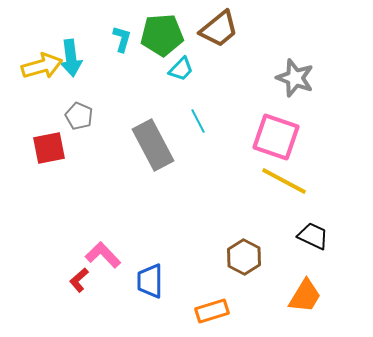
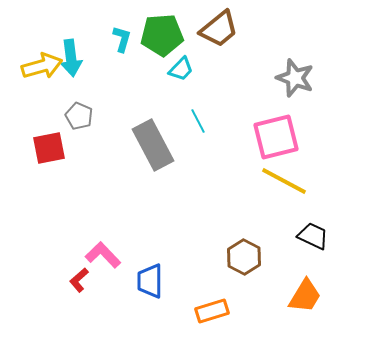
pink square: rotated 33 degrees counterclockwise
